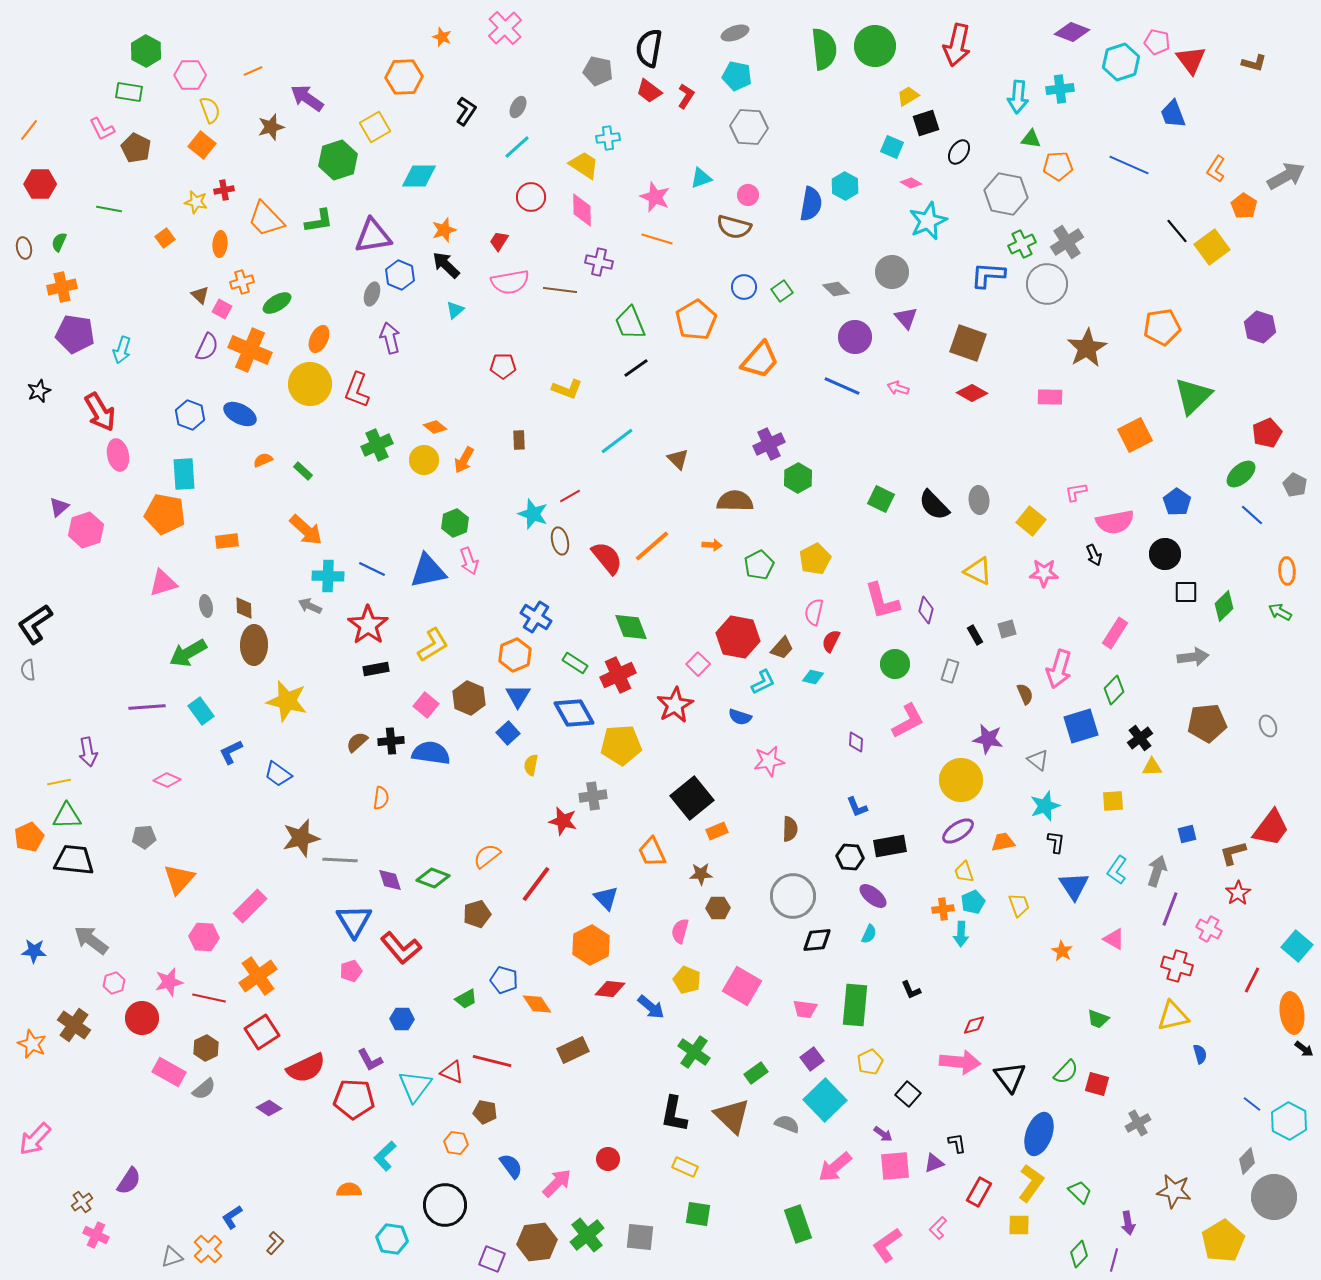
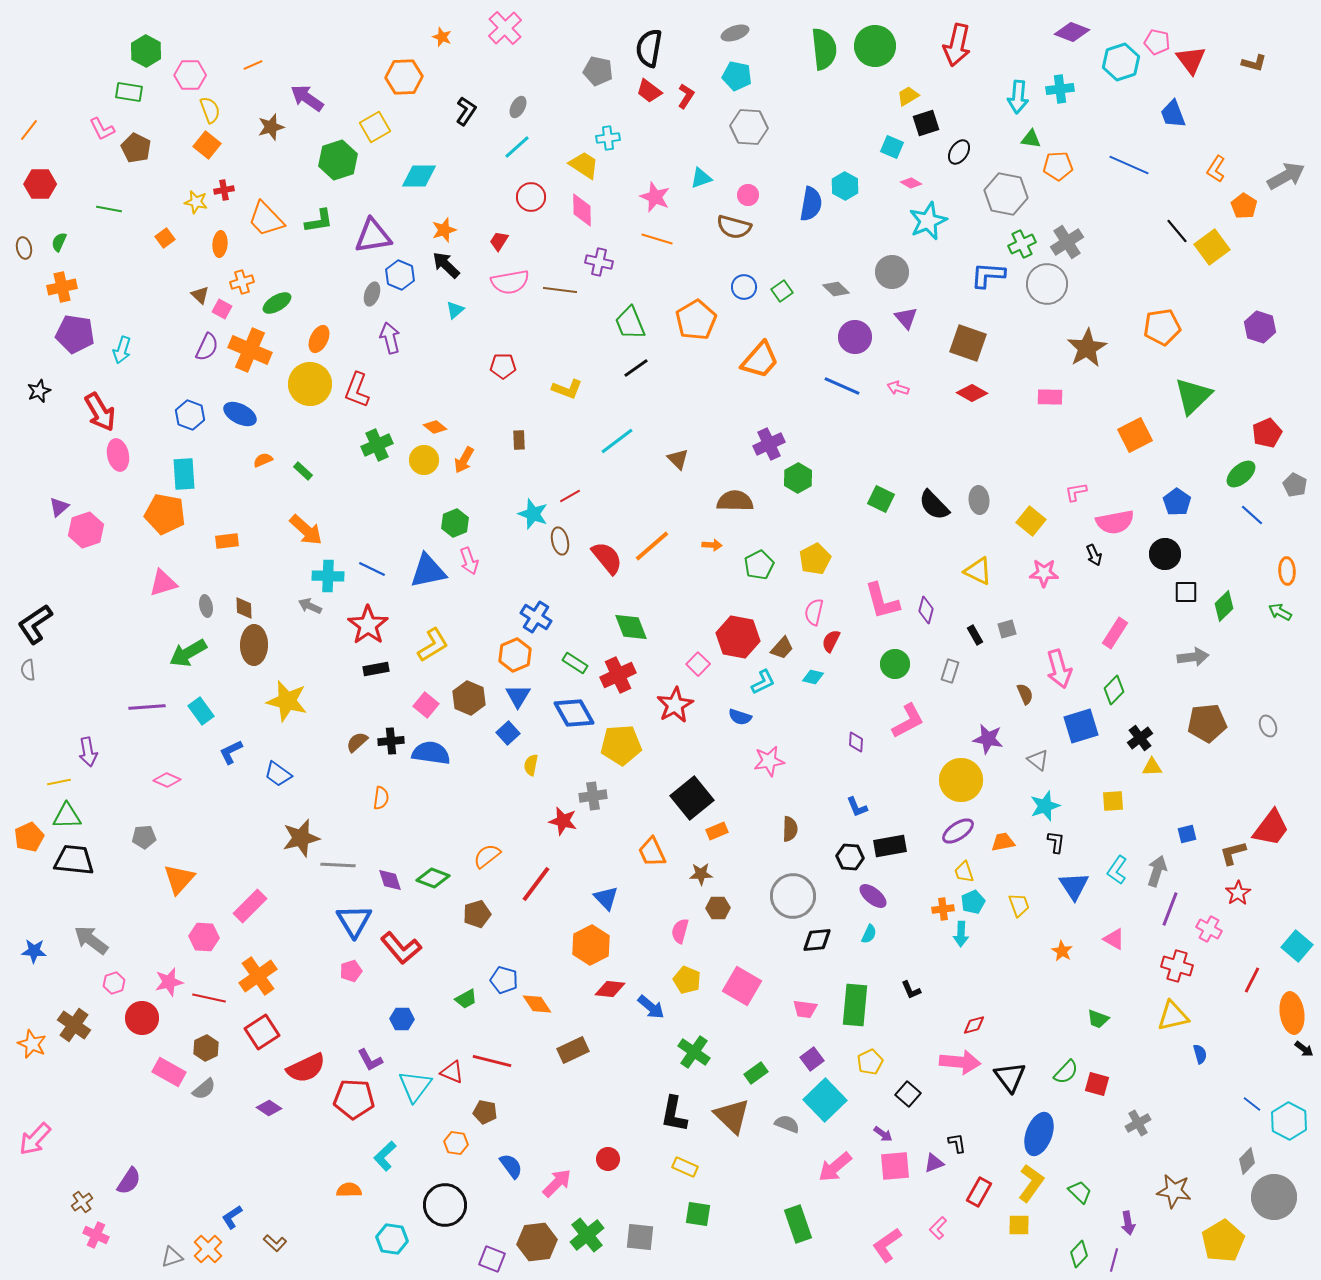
orange line at (253, 71): moved 6 px up
orange square at (202, 145): moved 5 px right
pink arrow at (1059, 669): rotated 33 degrees counterclockwise
gray line at (340, 860): moved 2 px left, 5 px down
brown L-shape at (275, 1243): rotated 90 degrees clockwise
